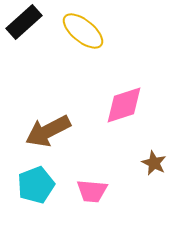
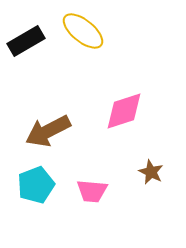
black rectangle: moved 2 px right, 19 px down; rotated 12 degrees clockwise
pink diamond: moved 6 px down
brown star: moved 3 px left, 9 px down
